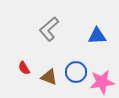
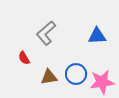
gray L-shape: moved 3 px left, 4 px down
red semicircle: moved 10 px up
blue circle: moved 2 px down
brown triangle: rotated 30 degrees counterclockwise
